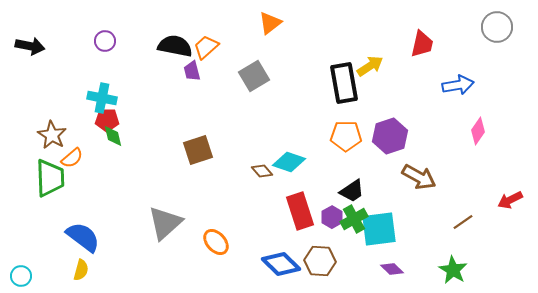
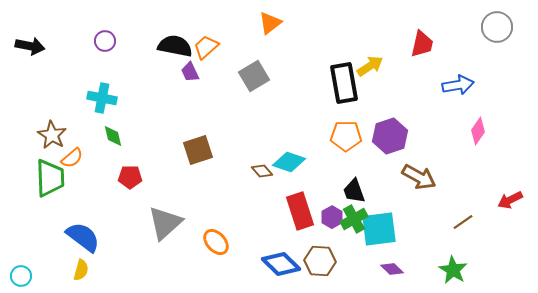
purple trapezoid at (192, 71): moved 2 px left, 1 px down; rotated 10 degrees counterclockwise
red pentagon at (107, 120): moved 23 px right, 57 px down
black trapezoid at (352, 191): moved 2 px right; rotated 104 degrees clockwise
